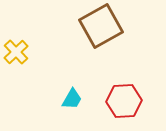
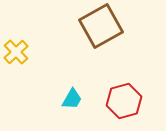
red hexagon: rotated 12 degrees counterclockwise
